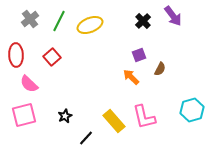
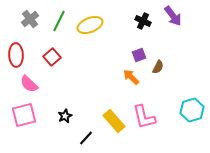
black cross: rotated 21 degrees counterclockwise
brown semicircle: moved 2 px left, 2 px up
